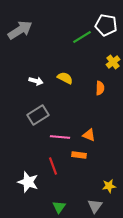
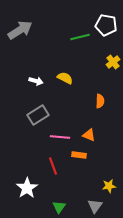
green line: moved 2 px left; rotated 18 degrees clockwise
orange semicircle: moved 13 px down
white star: moved 1 px left, 6 px down; rotated 20 degrees clockwise
